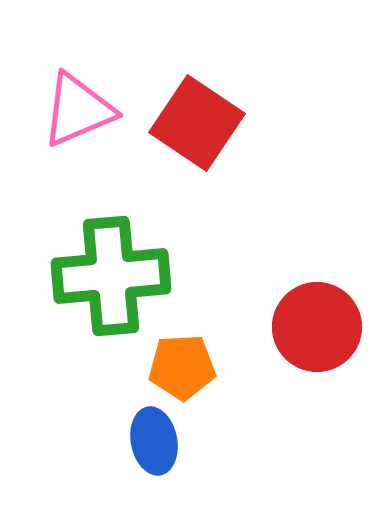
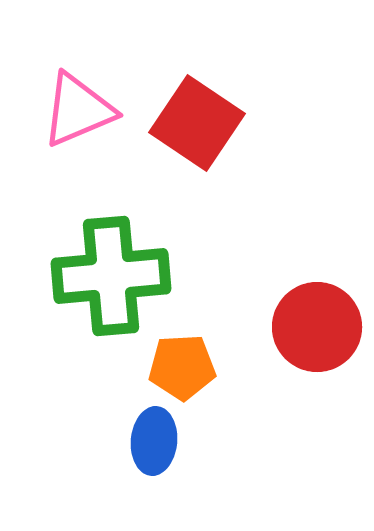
blue ellipse: rotated 16 degrees clockwise
